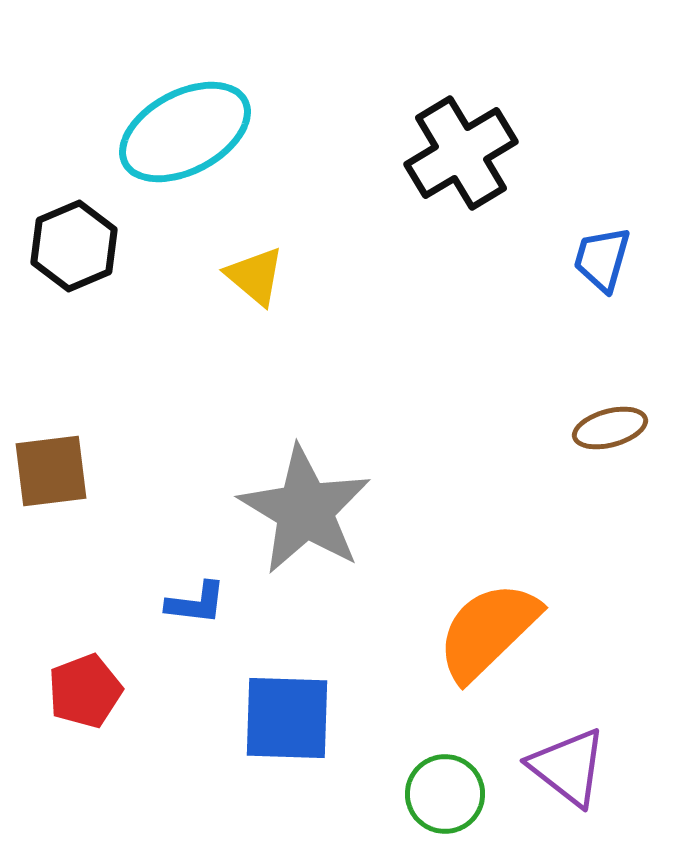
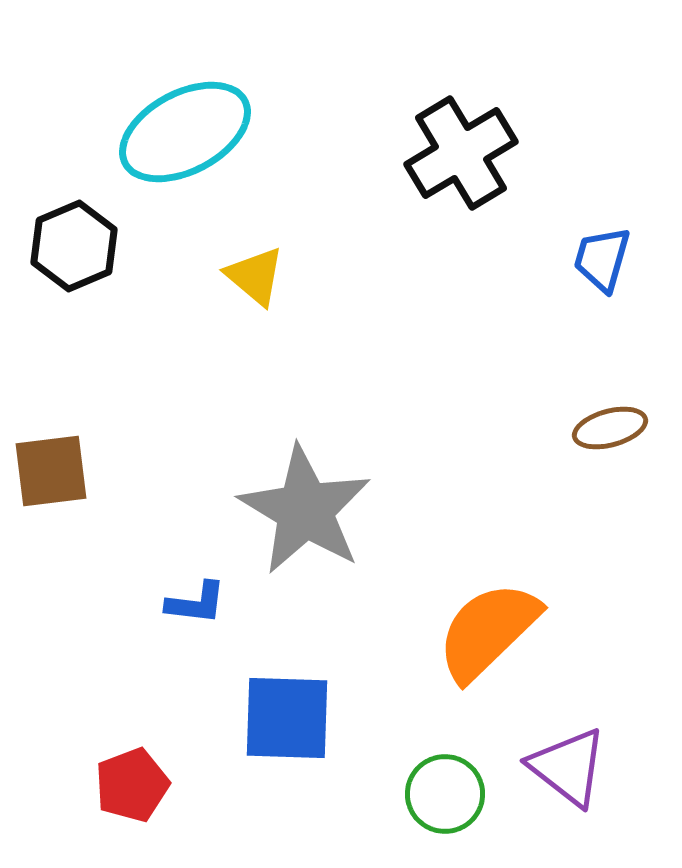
red pentagon: moved 47 px right, 94 px down
